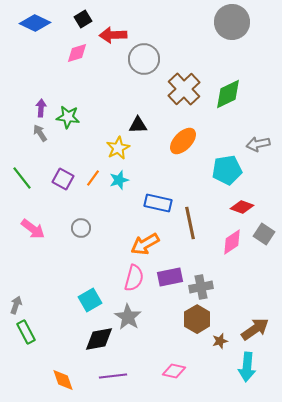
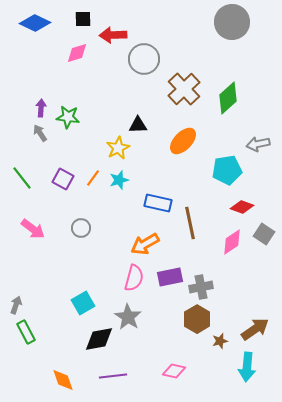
black square at (83, 19): rotated 30 degrees clockwise
green diamond at (228, 94): moved 4 px down; rotated 16 degrees counterclockwise
cyan square at (90, 300): moved 7 px left, 3 px down
